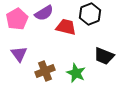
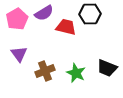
black hexagon: rotated 20 degrees clockwise
black trapezoid: moved 3 px right, 12 px down
